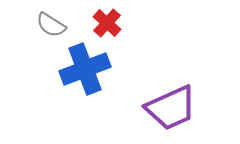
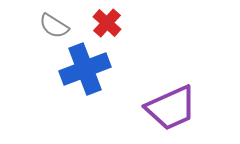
gray semicircle: moved 3 px right, 1 px down
